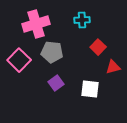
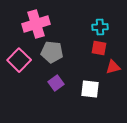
cyan cross: moved 18 px right, 7 px down
red square: moved 1 px right, 1 px down; rotated 35 degrees counterclockwise
